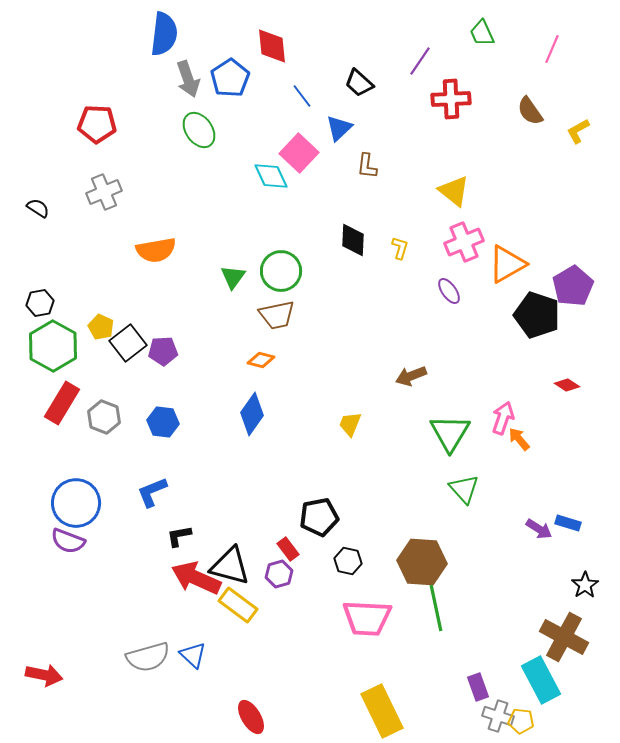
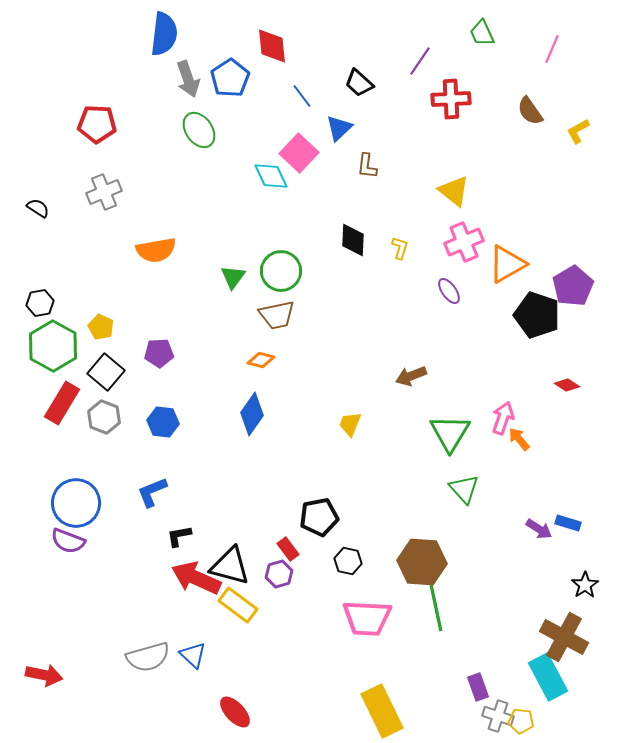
black square at (128, 343): moved 22 px left, 29 px down; rotated 12 degrees counterclockwise
purple pentagon at (163, 351): moved 4 px left, 2 px down
cyan rectangle at (541, 680): moved 7 px right, 3 px up
red ellipse at (251, 717): moved 16 px left, 5 px up; rotated 12 degrees counterclockwise
